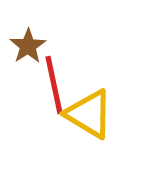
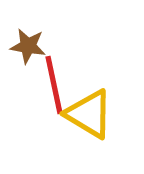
brown star: rotated 30 degrees counterclockwise
